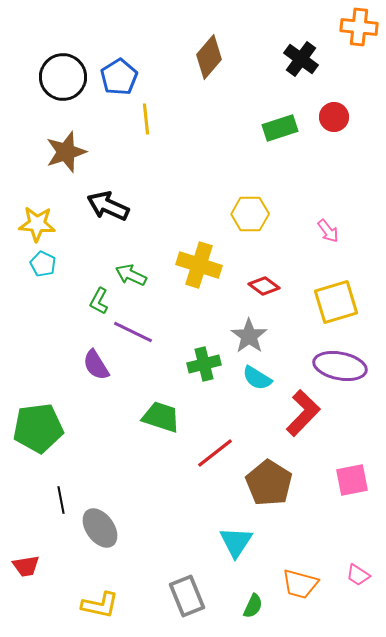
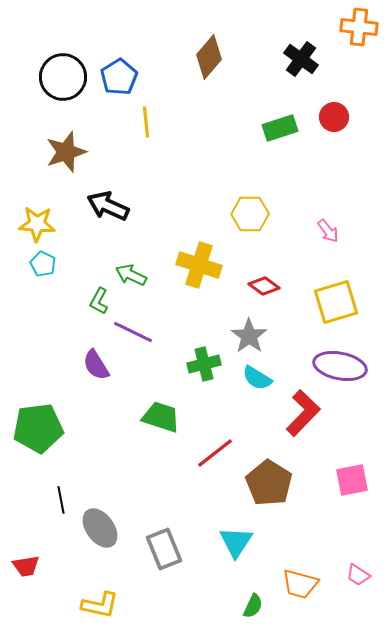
yellow line: moved 3 px down
gray rectangle: moved 23 px left, 47 px up
